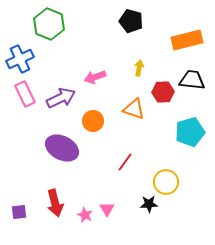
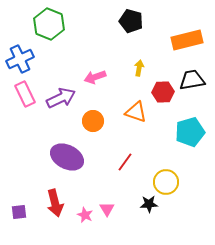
black trapezoid: rotated 16 degrees counterclockwise
orange triangle: moved 2 px right, 3 px down
purple ellipse: moved 5 px right, 9 px down
